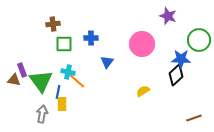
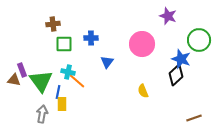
blue star: rotated 18 degrees clockwise
yellow semicircle: rotated 80 degrees counterclockwise
